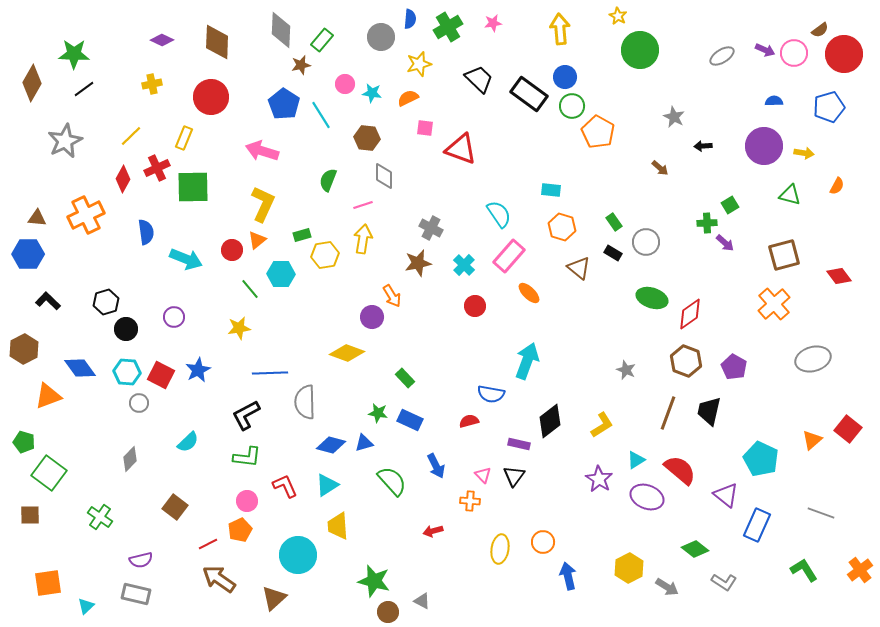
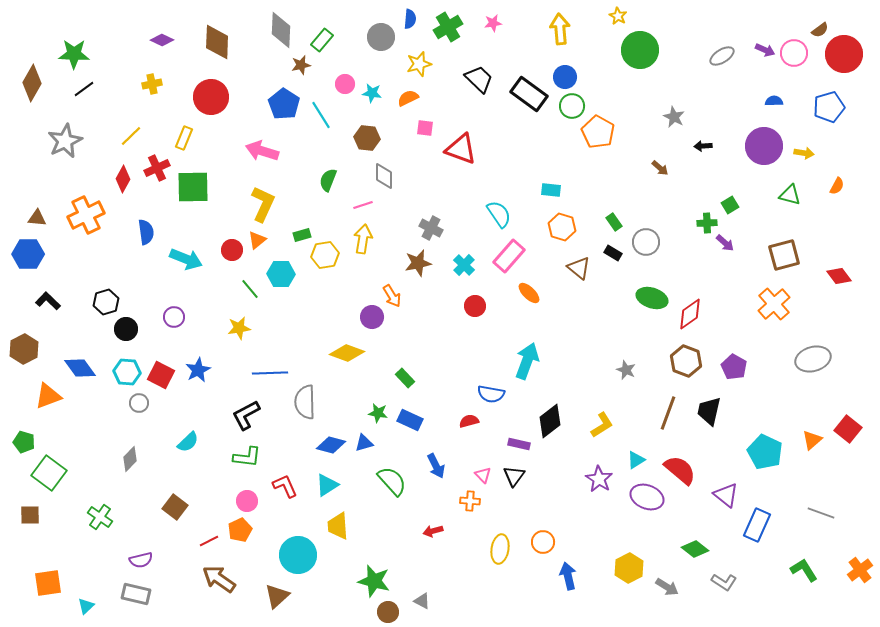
cyan pentagon at (761, 459): moved 4 px right, 7 px up
red line at (208, 544): moved 1 px right, 3 px up
brown triangle at (274, 598): moved 3 px right, 2 px up
